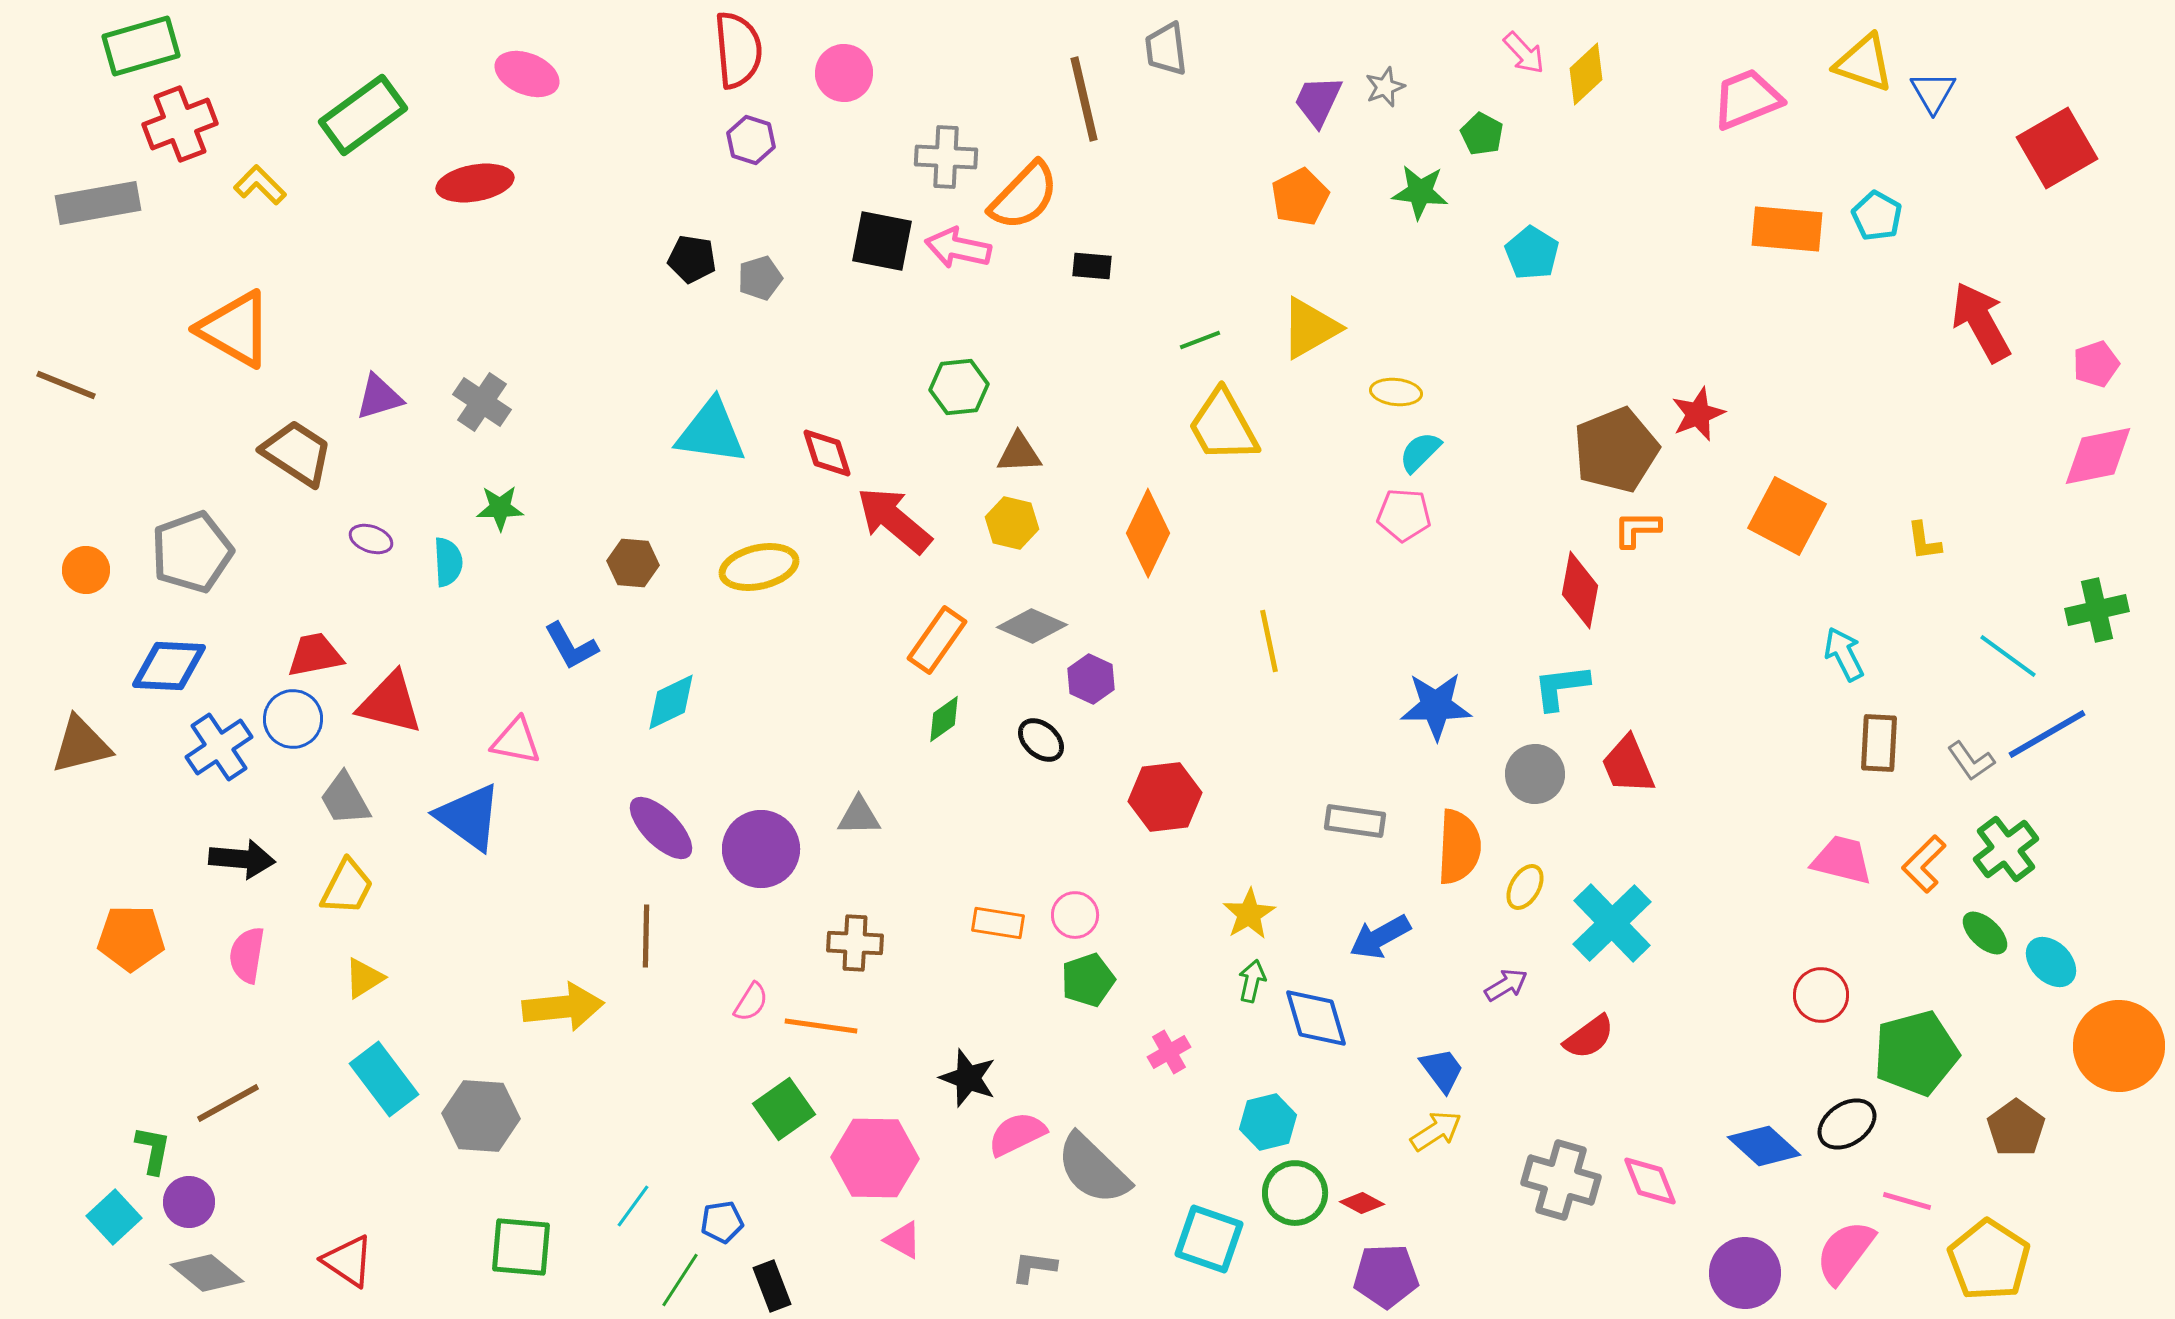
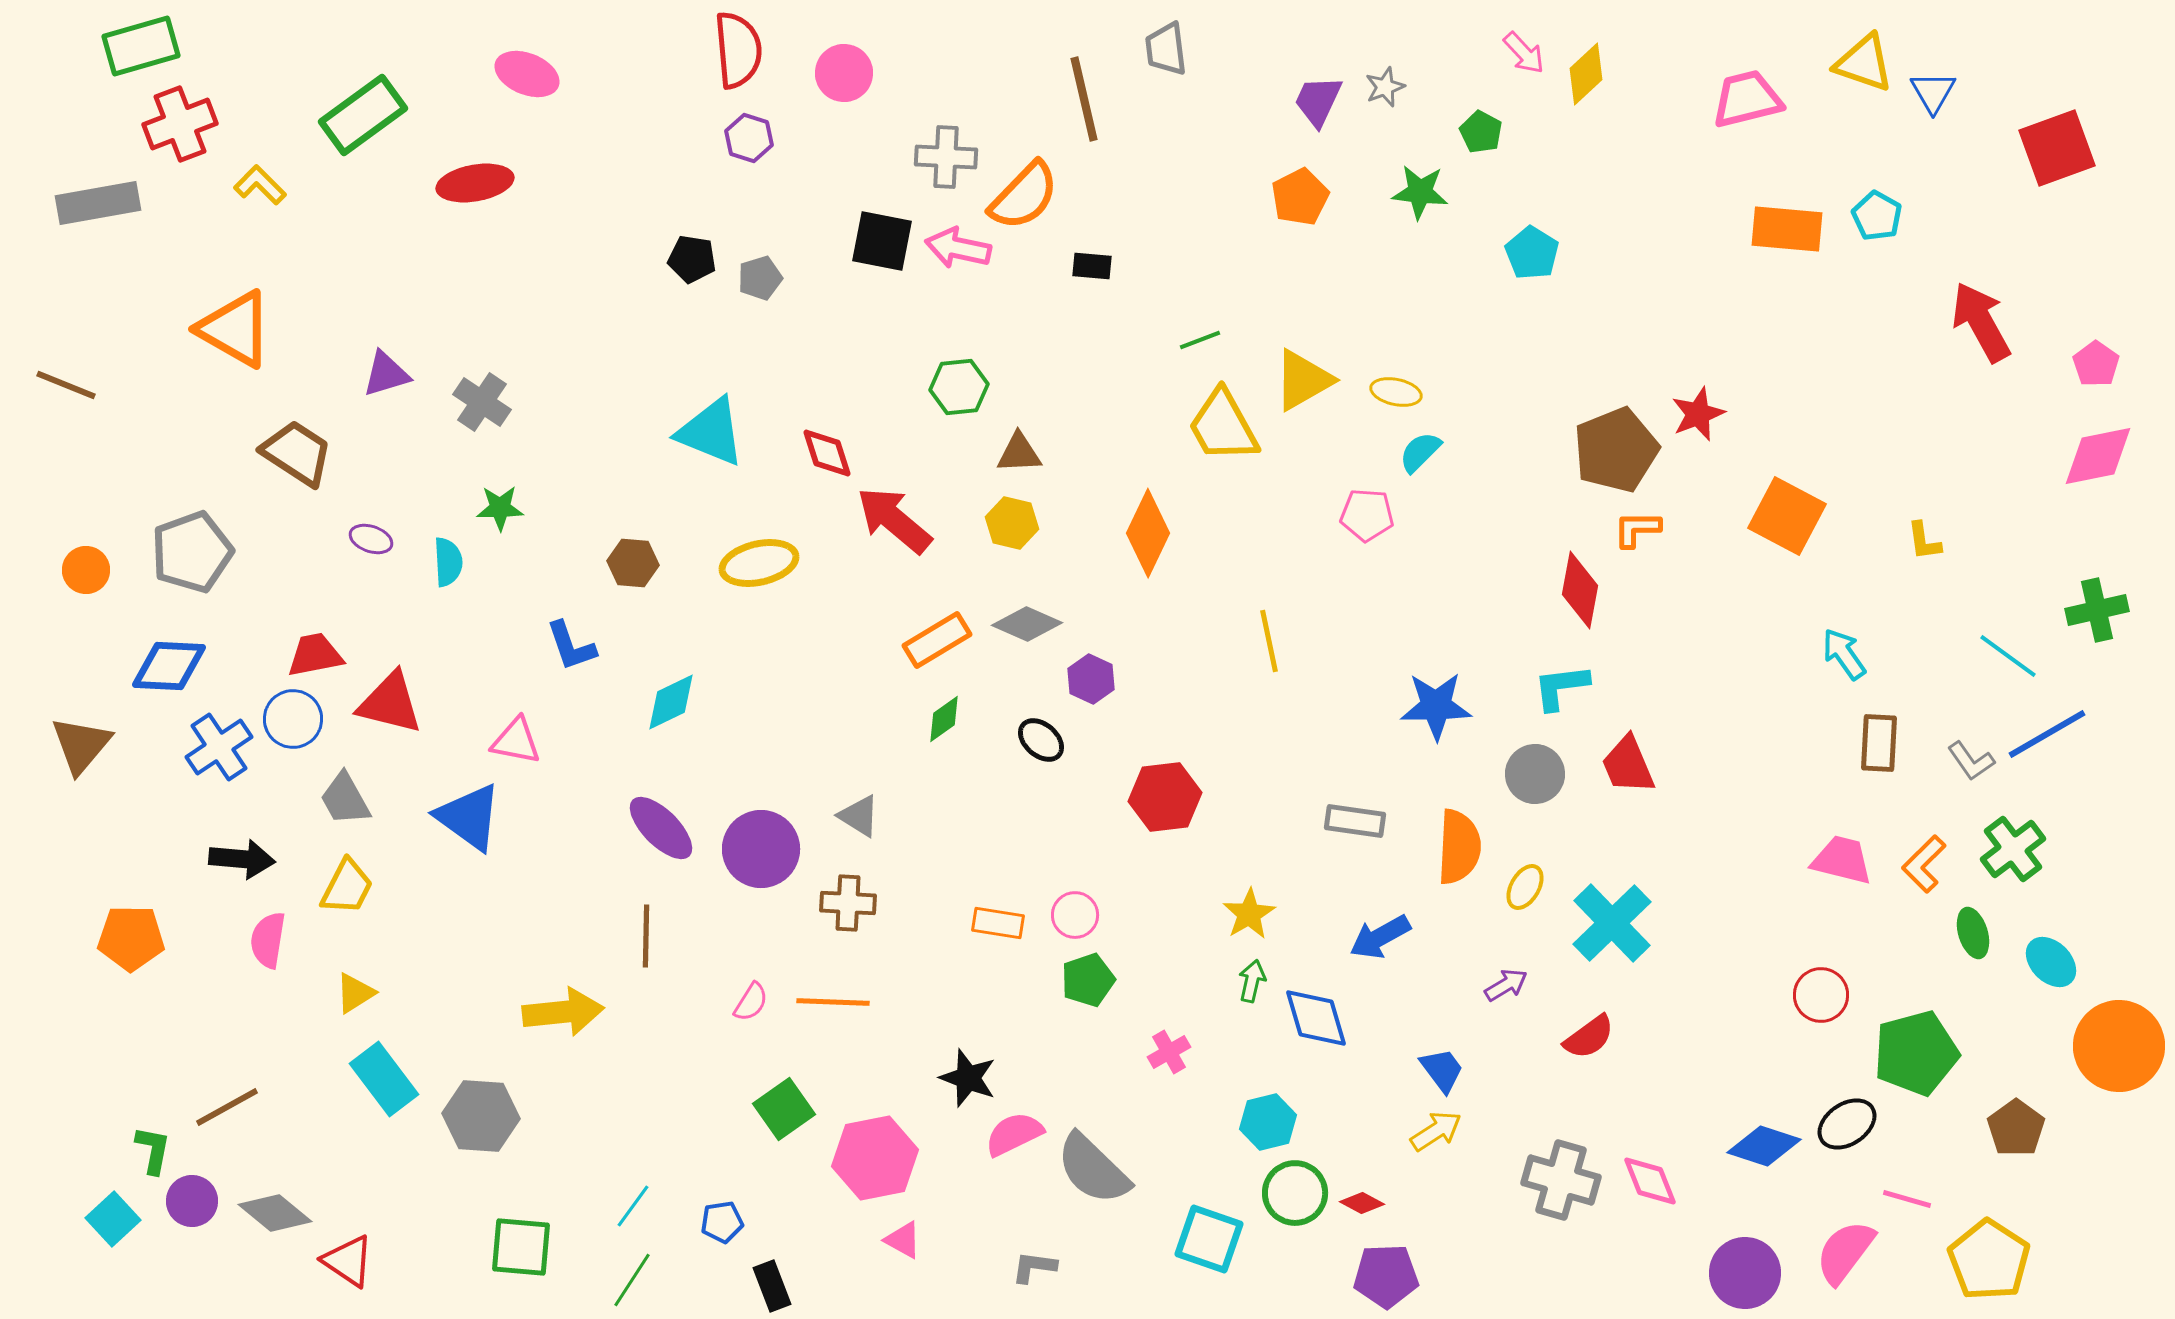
pink trapezoid at (1747, 99): rotated 8 degrees clockwise
green pentagon at (1482, 134): moved 1 px left, 2 px up
purple hexagon at (751, 140): moved 2 px left, 2 px up
red square at (2057, 148): rotated 10 degrees clockwise
yellow triangle at (1310, 328): moved 7 px left, 52 px down
pink pentagon at (2096, 364): rotated 18 degrees counterclockwise
yellow ellipse at (1396, 392): rotated 6 degrees clockwise
purple triangle at (379, 397): moved 7 px right, 23 px up
cyan triangle at (711, 432): rotated 14 degrees clockwise
pink pentagon at (1404, 515): moved 37 px left
yellow ellipse at (759, 567): moved 4 px up
gray diamond at (1032, 626): moved 5 px left, 2 px up
orange rectangle at (937, 640): rotated 24 degrees clockwise
blue L-shape at (571, 646): rotated 10 degrees clockwise
cyan arrow at (1844, 654): rotated 8 degrees counterclockwise
brown triangle at (81, 745): rotated 36 degrees counterclockwise
gray triangle at (859, 816): rotated 33 degrees clockwise
green cross at (2006, 849): moved 7 px right
green ellipse at (1985, 933): moved 12 px left; rotated 30 degrees clockwise
brown cross at (855, 943): moved 7 px left, 40 px up
pink semicircle at (247, 955): moved 21 px right, 15 px up
yellow triangle at (364, 978): moved 9 px left, 15 px down
yellow arrow at (563, 1007): moved 5 px down
orange line at (821, 1026): moved 12 px right, 24 px up; rotated 6 degrees counterclockwise
brown line at (228, 1103): moved 1 px left, 4 px down
pink semicircle at (1017, 1134): moved 3 px left
blue diamond at (1764, 1146): rotated 24 degrees counterclockwise
pink hexagon at (875, 1158): rotated 12 degrees counterclockwise
pink line at (1907, 1201): moved 2 px up
purple circle at (189, 1202): moved 3 px right, 1 px up
cyan square at (114, 1217): moved 1 px left, 2 px down
gray diamond at (207, 1273): moved 68 px right, 60 px up
green line at (680, 1280): moved 48 px left
